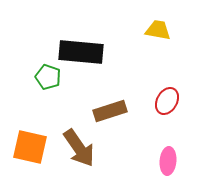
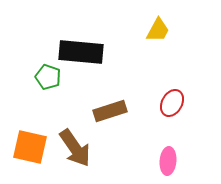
yellow trapezoid: rotated 108 degrees clockwise
red ellipse: moved 5 px right, 2 px down
brown arrow: moved 4 px left
